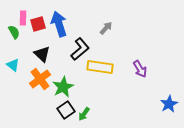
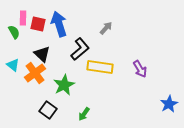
red square: rotated 28 degrees clockwise
orange cross: moved 5 px left, 6 px up
green star: moved 1 px right, 2 px up
black square: moved 18 px left; rotated 18 degrees counterclockwise
